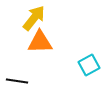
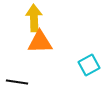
yellow arrow: rotated 40 degrees counterclockwise
black line: moved 1 px down
